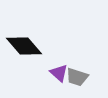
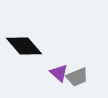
gray trapezoid: rotated 40 degrees counterclockwise
